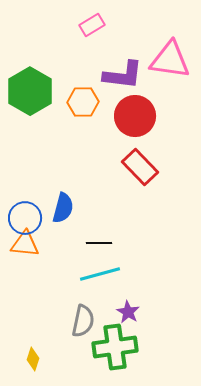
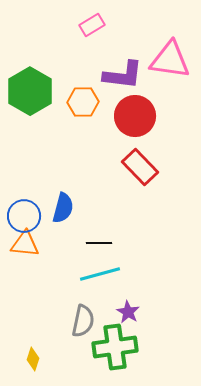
blue circle: moved 1 px left, 2 px up
